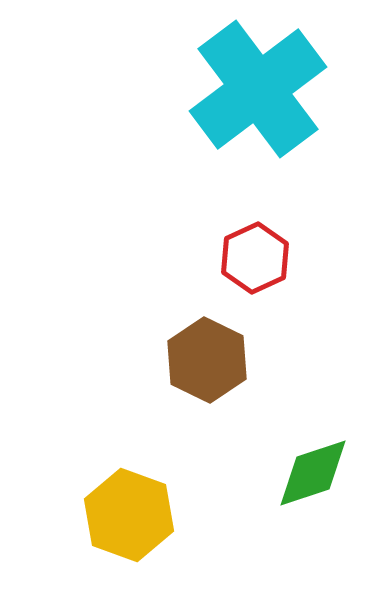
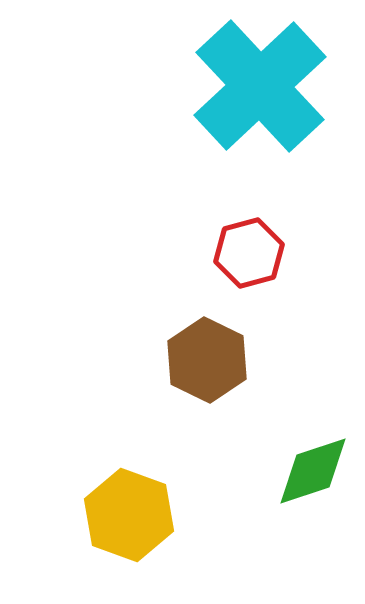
cyan cross: moved 2 px right, 3 px up; rotated 6 degrees counterclockwise
red hexagon: moved 6 px left, 5 px up; rotated 10 degrees clockwise
green diamond: moved 2 px up
